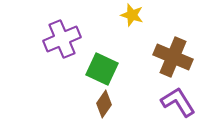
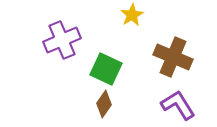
yellow star: rotated 25 degrees clockwise
purple cross: moved 1 px down
green square: moved 4 px right
purple L-shape: moved 3 px down
